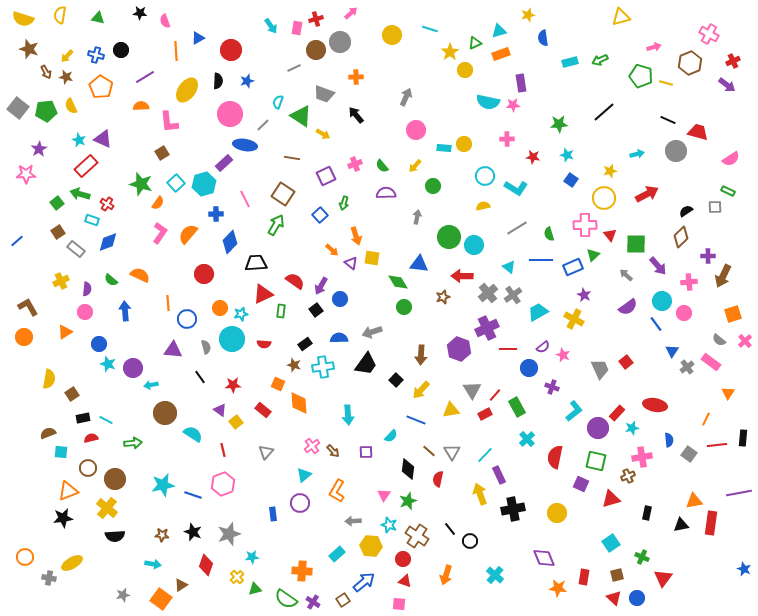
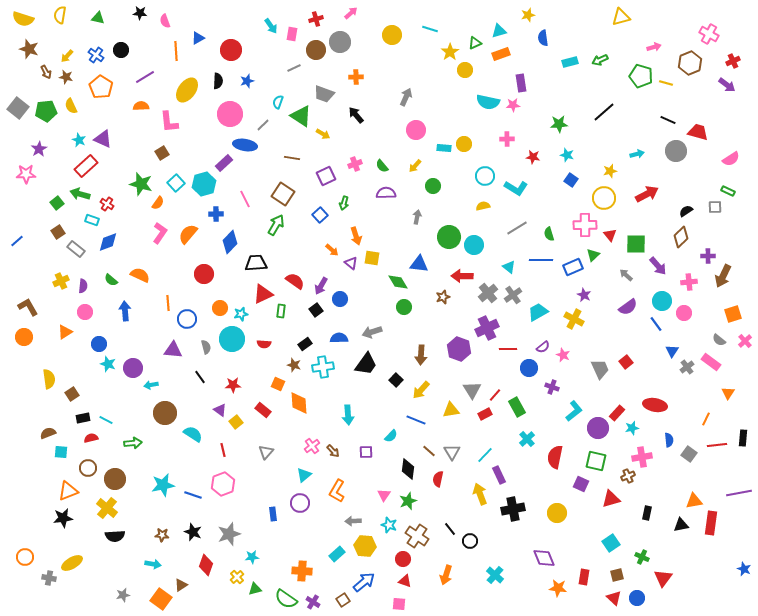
pink rectangle at (297, 28): moved 5 px left, 6 px down
blue cross at (96, 55): rotated 21 degrees clockwise
purple semicircle at (87, 289): moved 4 px left, 3 px up
yellow semicircle at (49, 379): rotated 18 degrees counterclockwise
yellow hexagon at (371, 546): moved 6 px left
